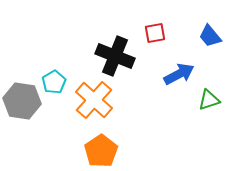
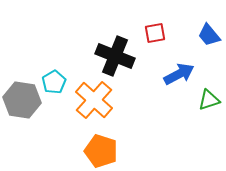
blue trapezoid: moved 1 px left, 1 px up
gray hexagon: moved 1 px up
orange pentagon: rotated 20 degrees counterclockwise
